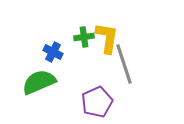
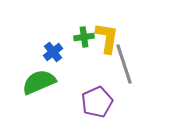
blue cross: rotated 24 degrees clockwise
